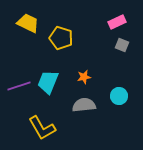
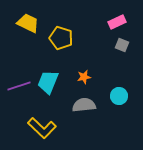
yellow L-shape: rotated 16 degrees counterclockwise
